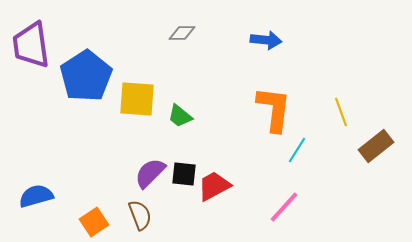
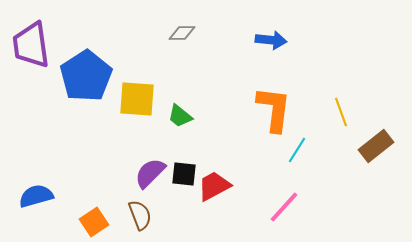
blue arrow: moved 5 px right
